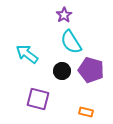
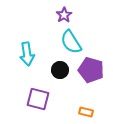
cyan arrow: rotated 135 degrees counterclockwise
black circle: moved 2 px left, 1 px up
